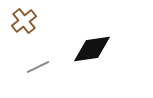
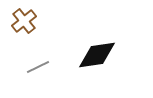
black diamond: moved 5 px right, 6 px down
